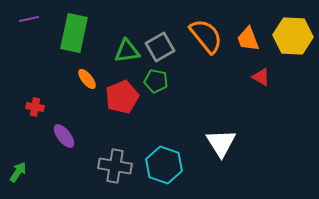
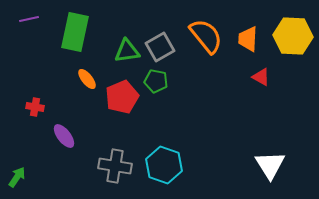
green rectangle: moved 1 px right, 1 px up
orange trapezoid: rotated 24 degrees clockwise
white triangle: moved 49 px right, 22 px down
green arrow: moved 1 px left, 5 px down
